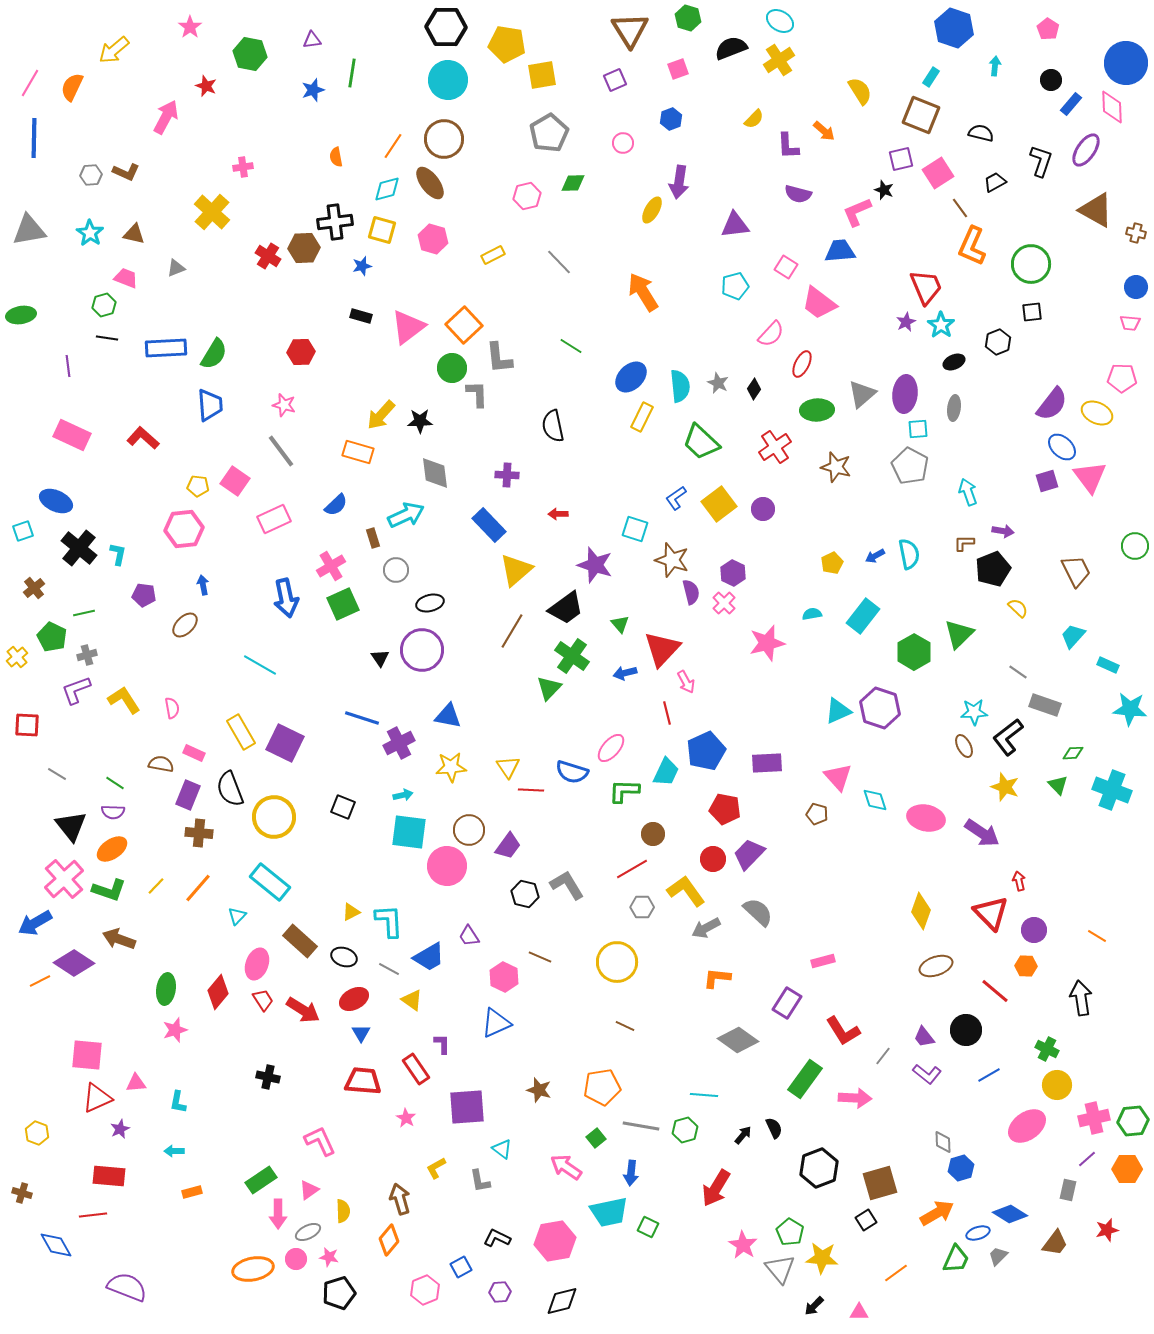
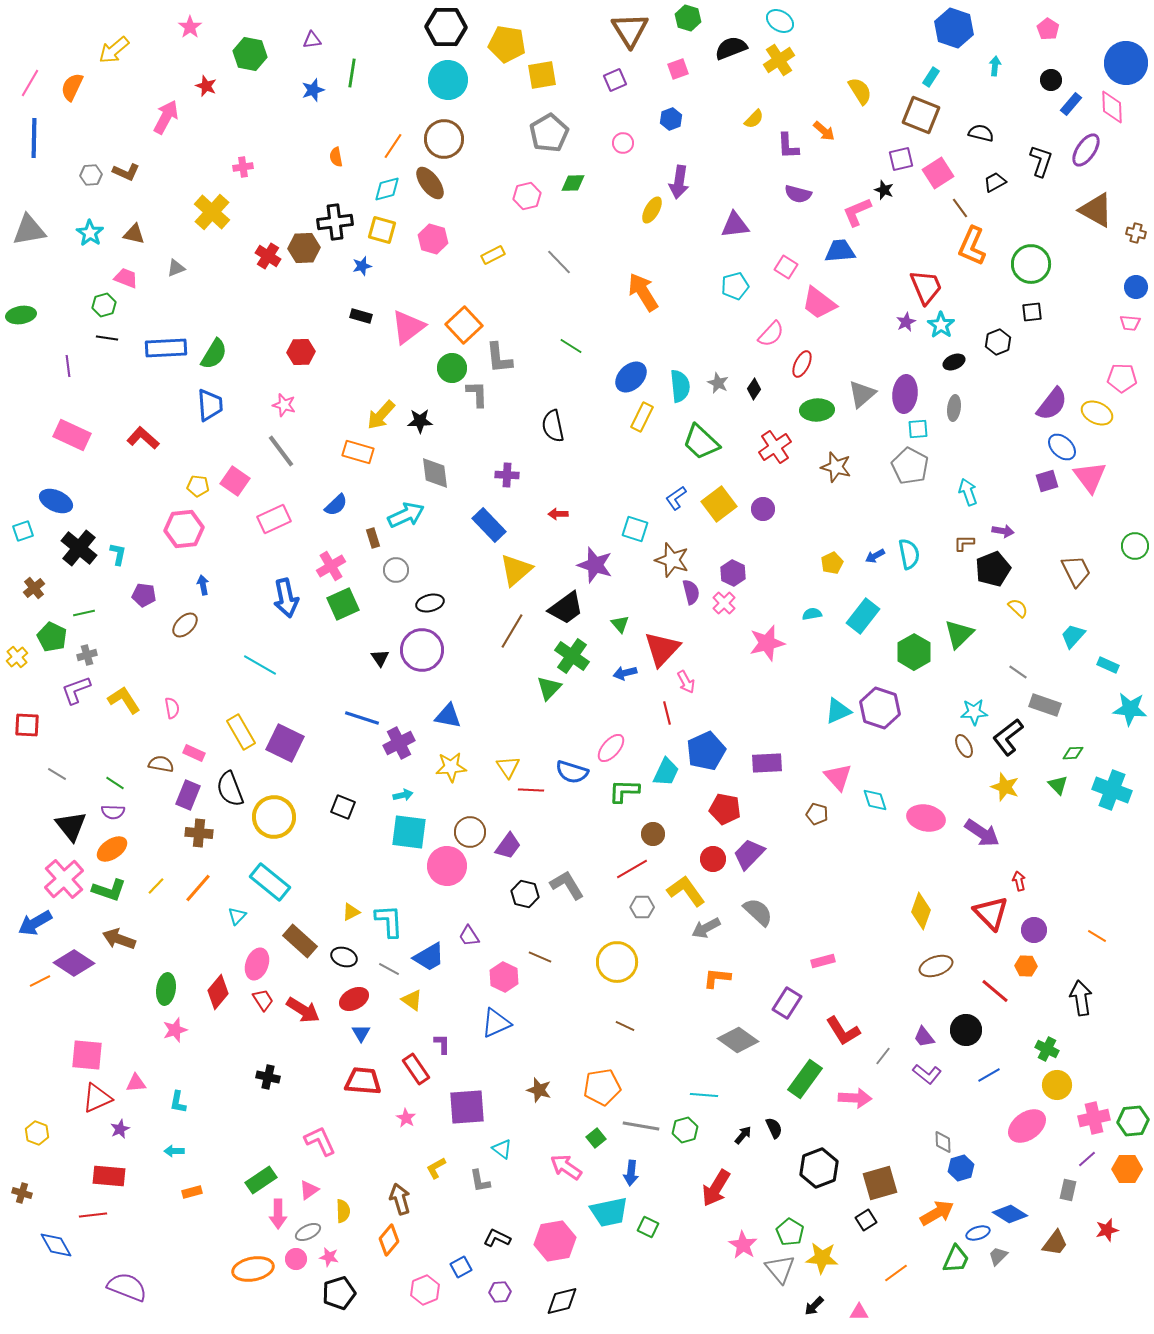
brown circle at (469, 830): moved 1 px right, 2 px down
